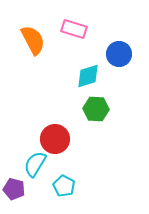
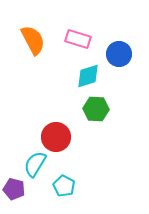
pink rectangle: moved 4 px right, 10 px down
red circle: moved 1 px right, 2 px up
